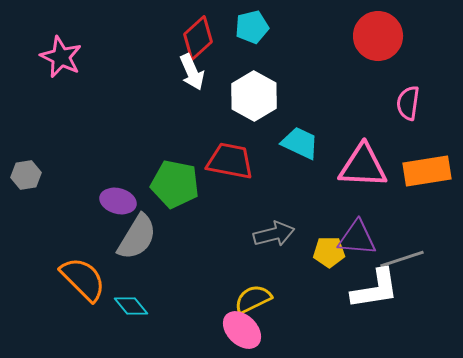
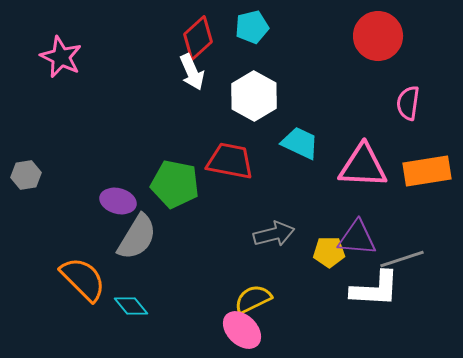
white L-shape: rotated 12 degrees clockwise
